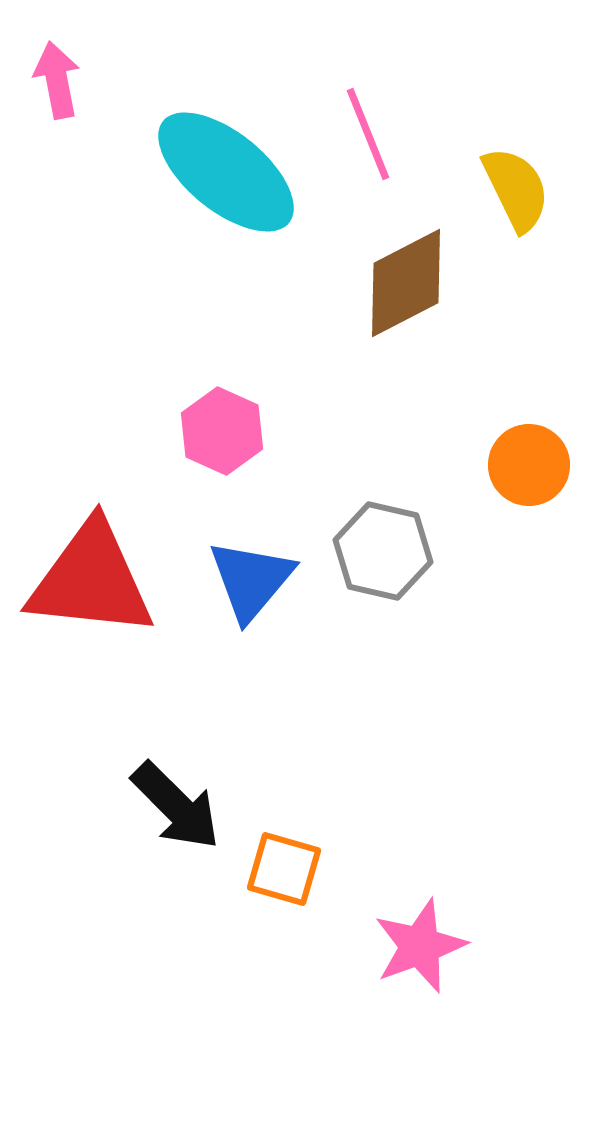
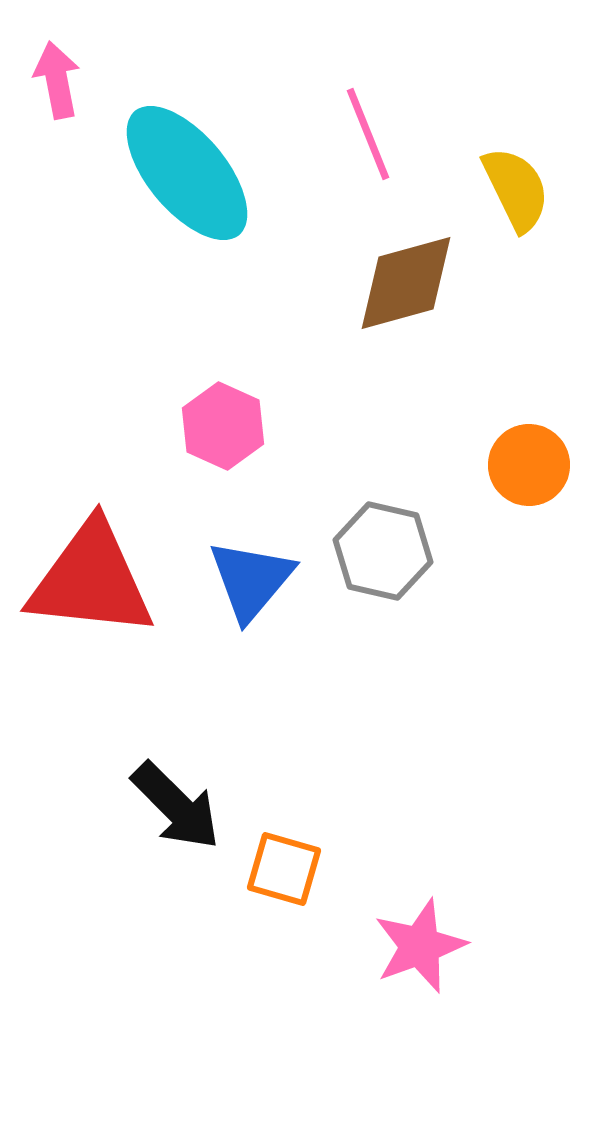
cyan ellipse: moved 39 px left, 1 px down; rotated 11 degrees clockwise
brown diamond: rotated 12 degrees clockwise
pink hexagon: moved 1 px right, 5 px up
